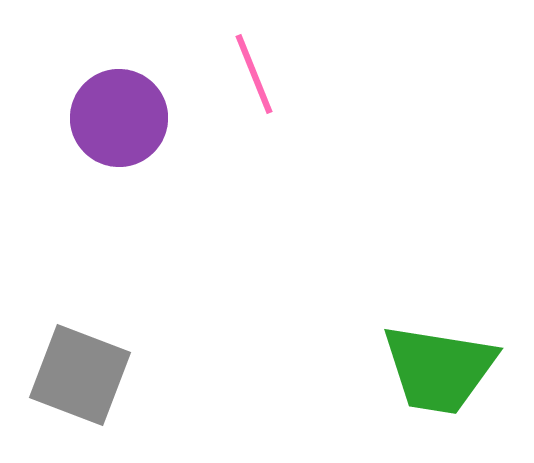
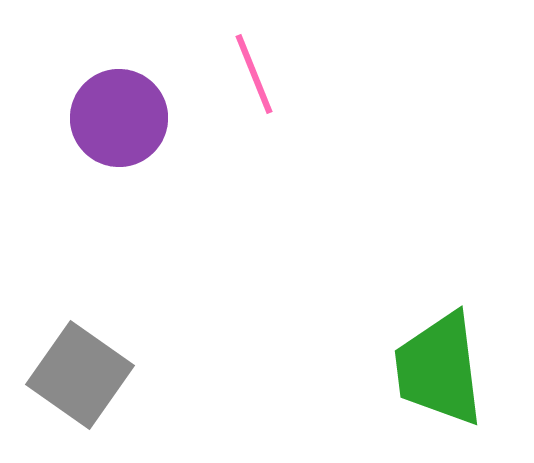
green trapezoid: rotated 74 degrees clockwise
gray square: rotated 14 degrees clockwise
